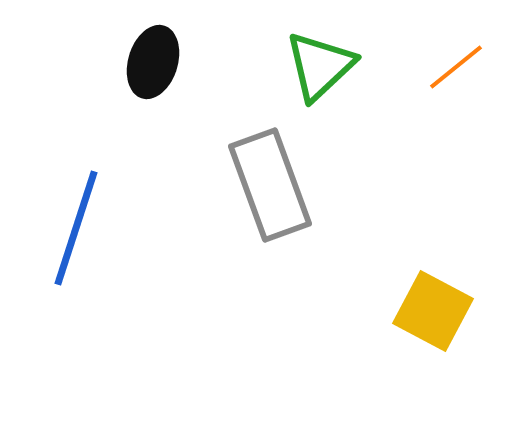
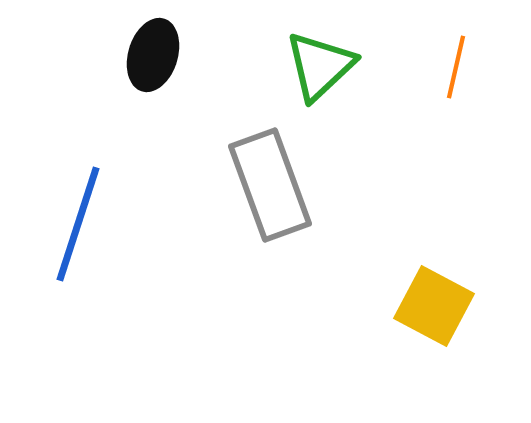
black ellipse: moved 7 px up
orange line: rotated 38 degrees counterclockwise
blue line: moved 2 px right, 4 px up
yellow square: moved 1 px right, 5 px up
